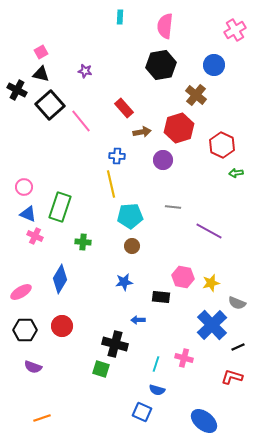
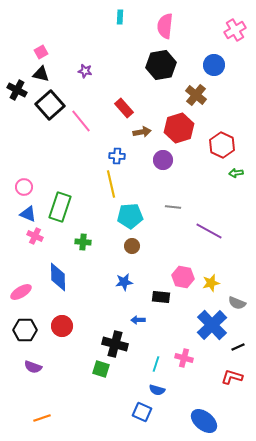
blue diamond at (60, 279): moved 2 px left, 2 px up; rotated 32 degrees counterclockwise
